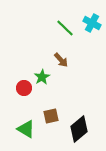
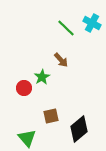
green line: moved 1 px right
green triangle: moved 1 px right, 9 px down; rotated 18 degrees clockwise
